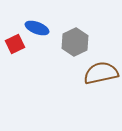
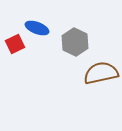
gray hexagon: rotated 8 degrees counterclockwise
